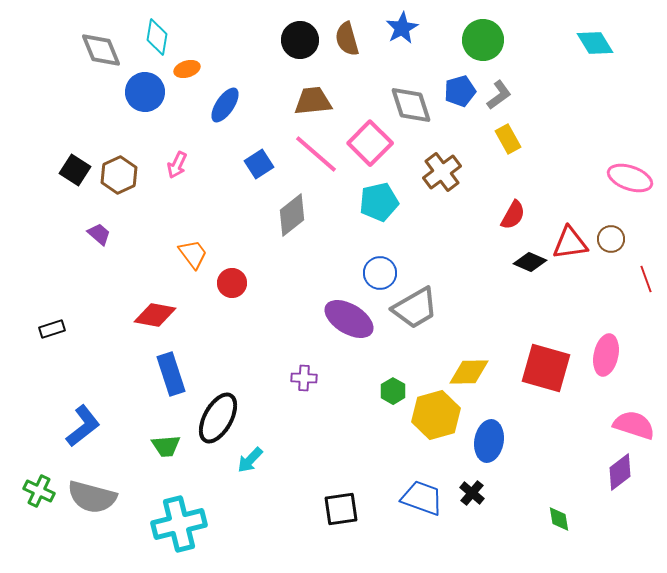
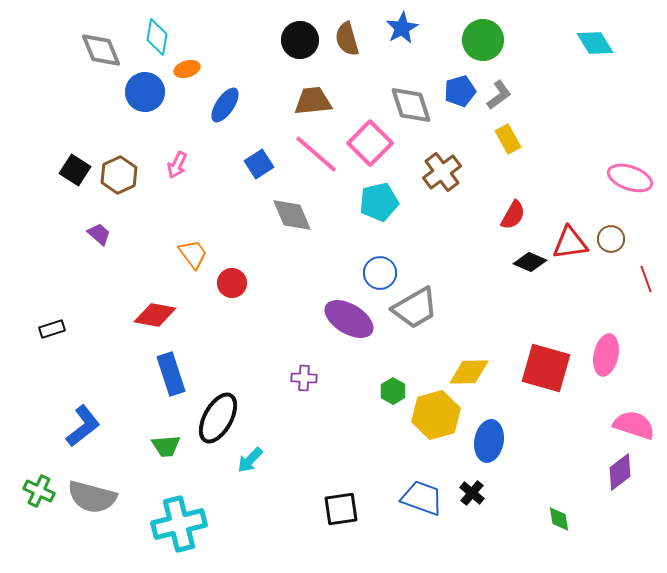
gray diamond at (292, 215): rotated 75 degrees counterclockwise
